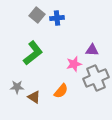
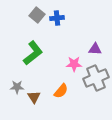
purple triangle: moved 3 px right, 1 px up
pink star: rotated 14 degrees clockwise
brown triangle: rotated 24 degrees clockwise
